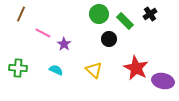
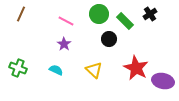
pink line: moved 23 px right, 12 px up
green cross: rotated 18 degrees clockwise
